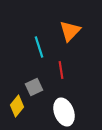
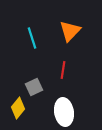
cyan line: moved 7 px left, 9 px up
red line: moved 2 px right; rotated 18 degrees clockwise
yellow diamond: moved 1 px right, 2 px down
white ellipse: rotated 12 degrees clockwise
